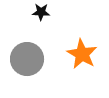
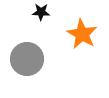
orange star: moved 20 px up
